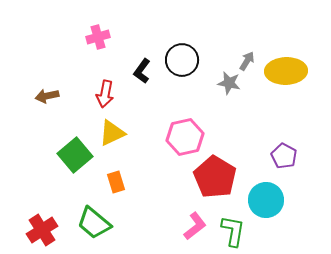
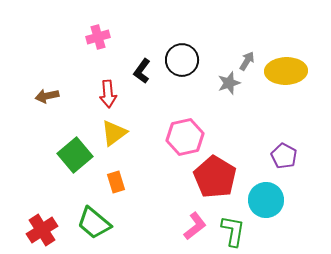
gray star: rotated 30 degrees counterclockwise
red arrow: moved 3 px right; rotated 16 degrees counterclockwise
yellow triangle: moved 2 px right; rotated 12 degrees counterclockwise
